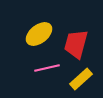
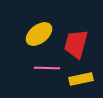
pink line: rotated 15 degrees clockwise
yellow rectangle: rotated 30 degrees clockwise
